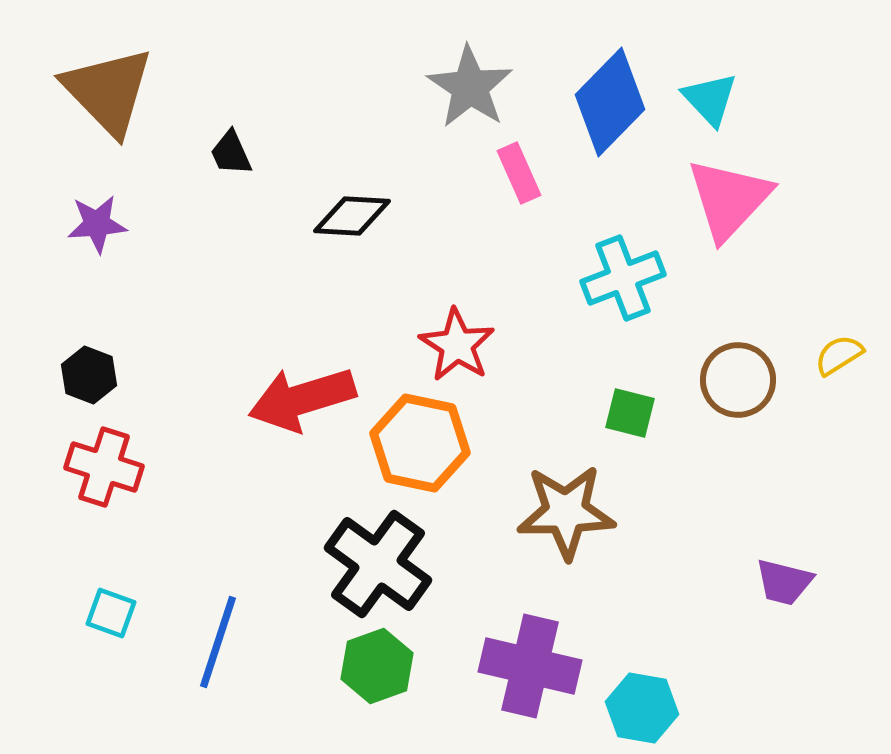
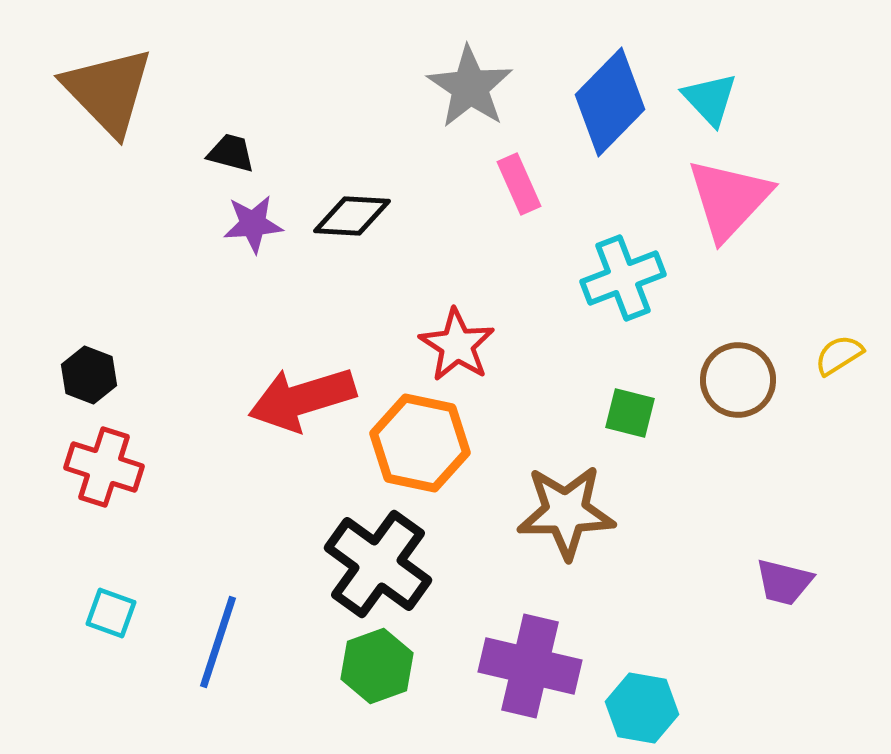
black trapezoid: rotated 129 degrees clockwise
pink rectangle: moved 11 px down
purple star: moved 156 px right
